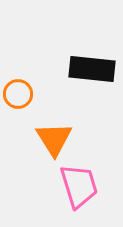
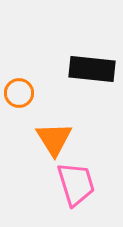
orange circle: moved 1 px right, 1 px up
pink trapezoid: moved 3 px left, 2 px up
